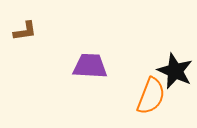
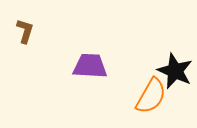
brown L-shape: rotated 65 degrees counterclockwise
orange semicircle: rotated 9 degrees clockwise
